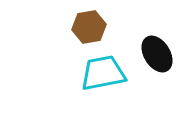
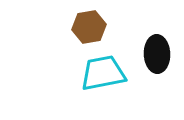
black ellipse: rotated 30 degrees clockwise
